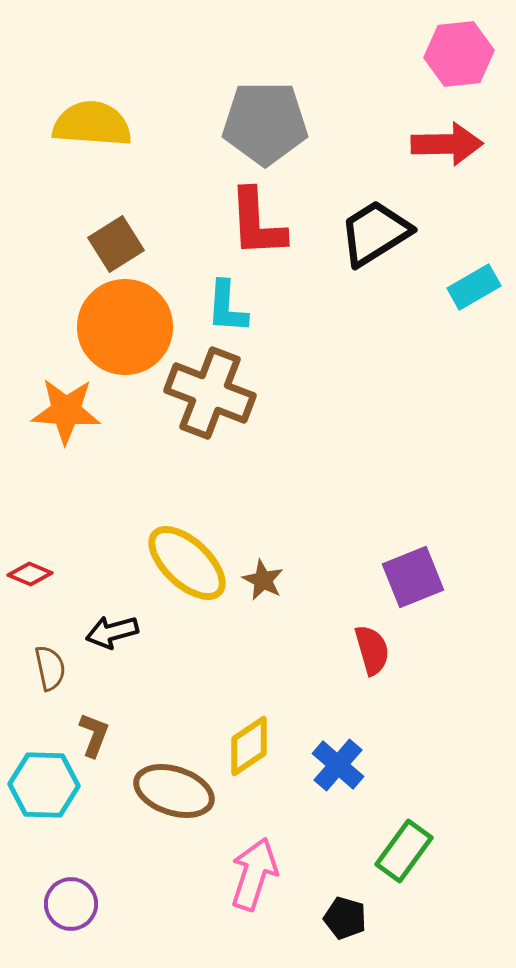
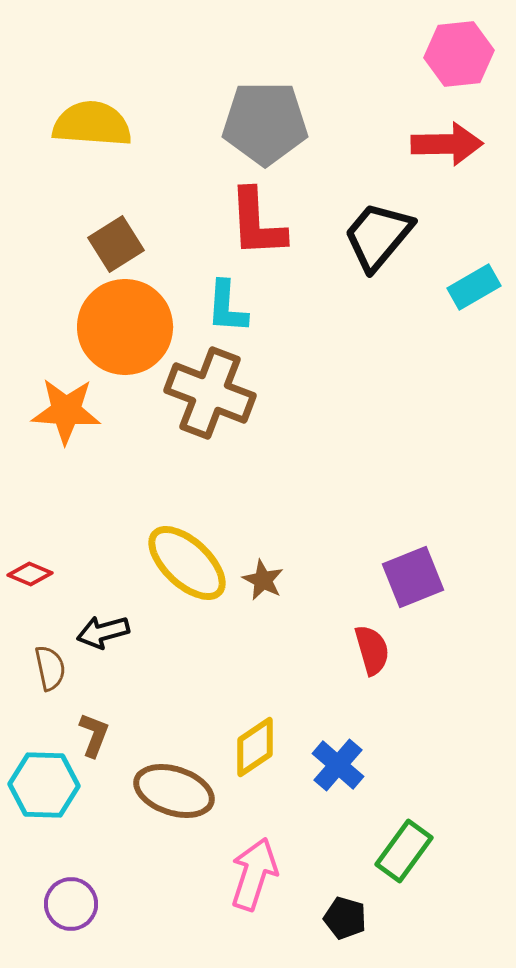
black trapezoid: moved 3 px right, 3 px down; rotated 18 degrees counterclockwise
black arrow: moved 9 px left
yellow diamond: moved 6 px right, 1 px down
